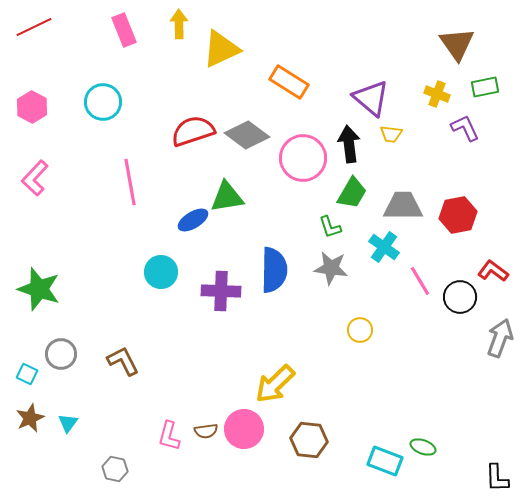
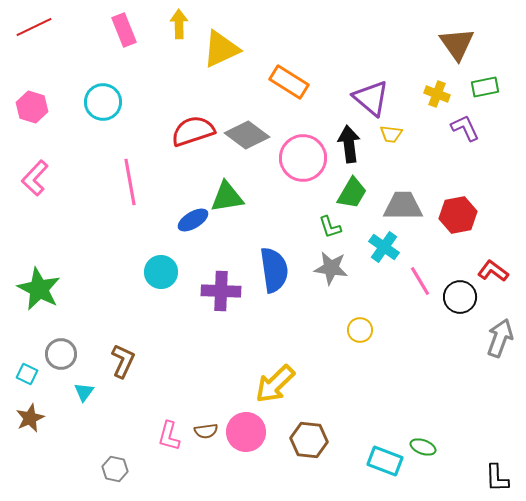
pink hexagon at (32, 107): rotated 12 degrees counterclockwise
blue semicircle at (274, 270): rotated 9 degrees counterclockwise
green star at (39, 289): rotated 9 degrees clockwise
brown L-shape at (123, 361): rotated 52 degrees clockwise
cyan triangle at (68, 423): moved 16 px right, 31 px up
pink circle at (244, 429): moved 2 px right, 3 px down
